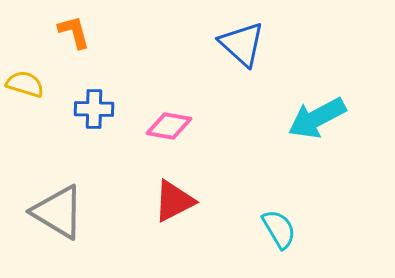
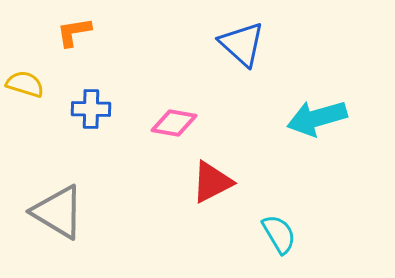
orange L-shape: rotated 84 degrees counterclockwise
blue cross: moved 3 px left
cyan arrow: rotated 12 degrees clockwise
pink diamond: moved 5 px right, 3 px up
red triangle: moved 38 px right, 19 px up
cyan semicircle: moved 5 px down
